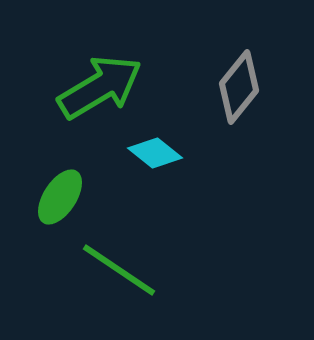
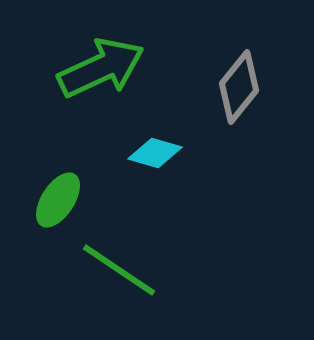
green arrow: moved 1 px right, 19 px up; rotated 6 degrees clockwise
cyan diamond: rotated 22 degrees counterclockwise
green ellipse: moved 2 px left, 3 px down
